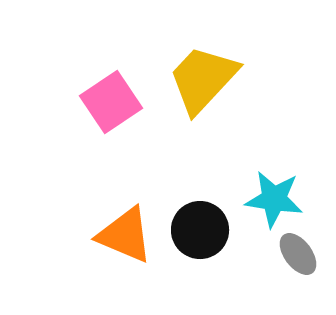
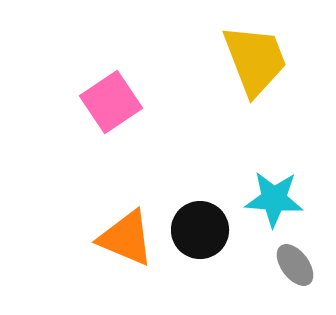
yellow trapezoid: moved 52 px right, 19 px up; rotated 116 degrees clockwise
cyan star: rotated 4 degrees counterclockwise
orange triangle: moved 1 px right, 3 px down
gray ellipse: moved 3 px left, 11 px down
